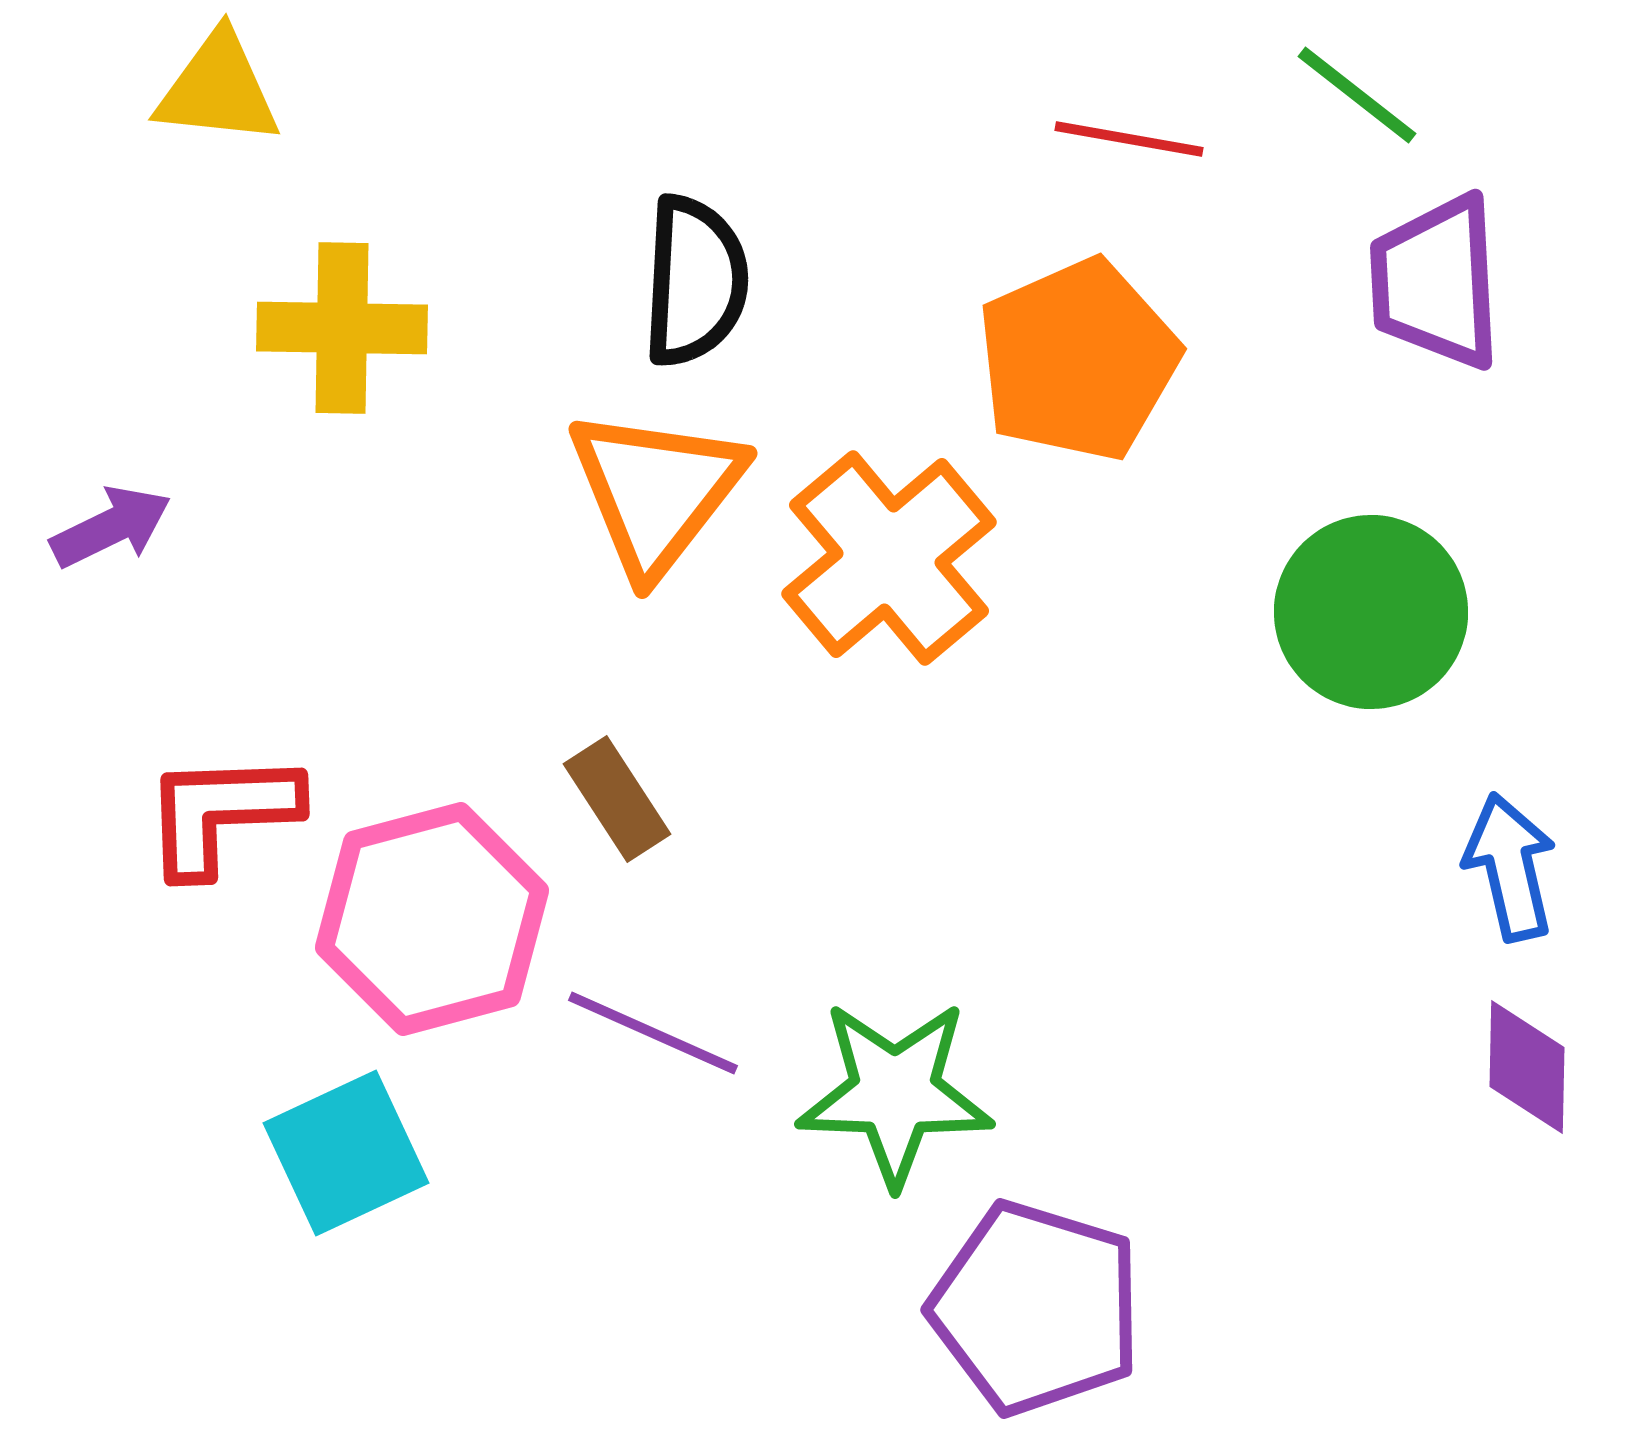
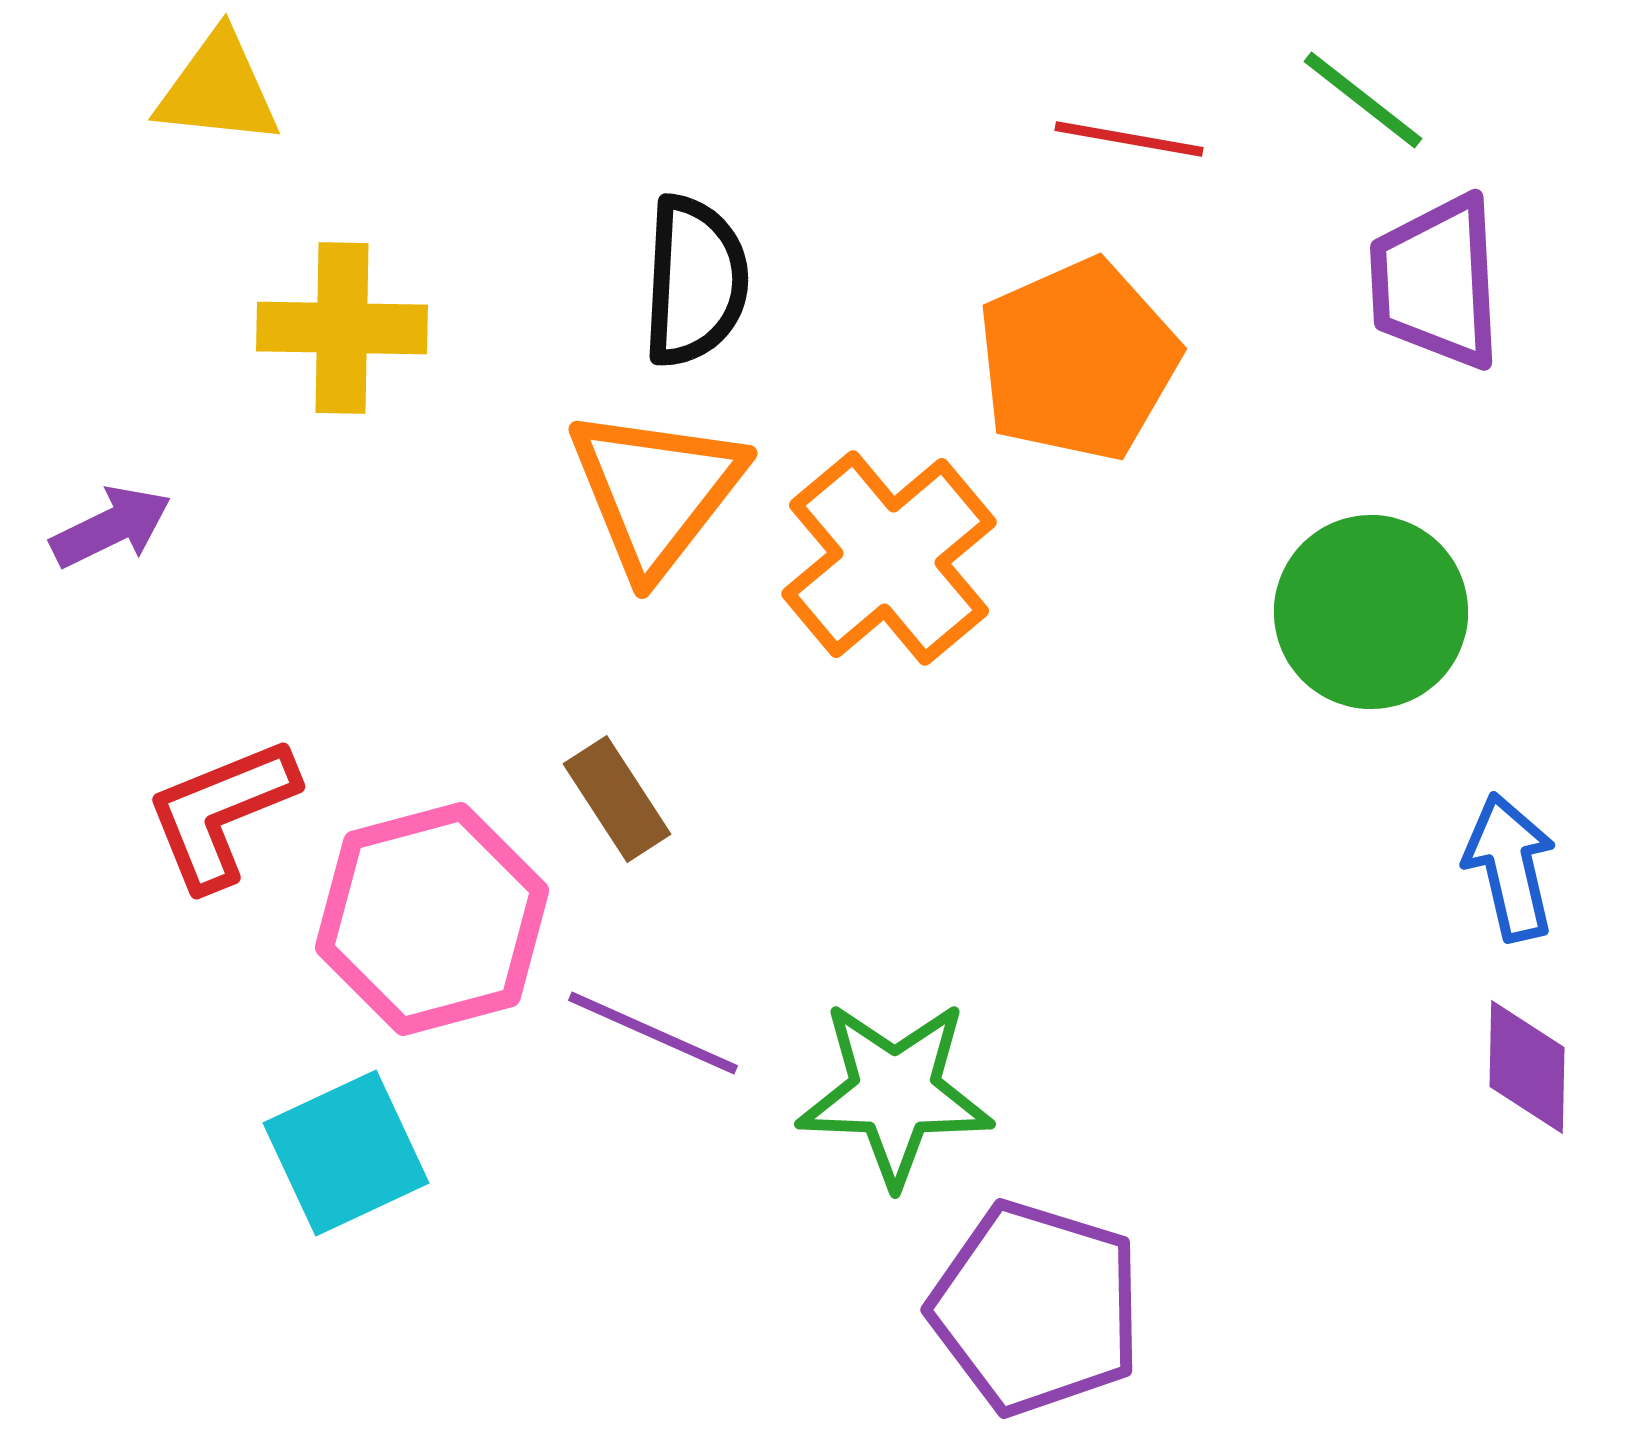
green line: moved 6 px right, 5 px down
red L-shape: rotated 20 degrees counterclockwise
